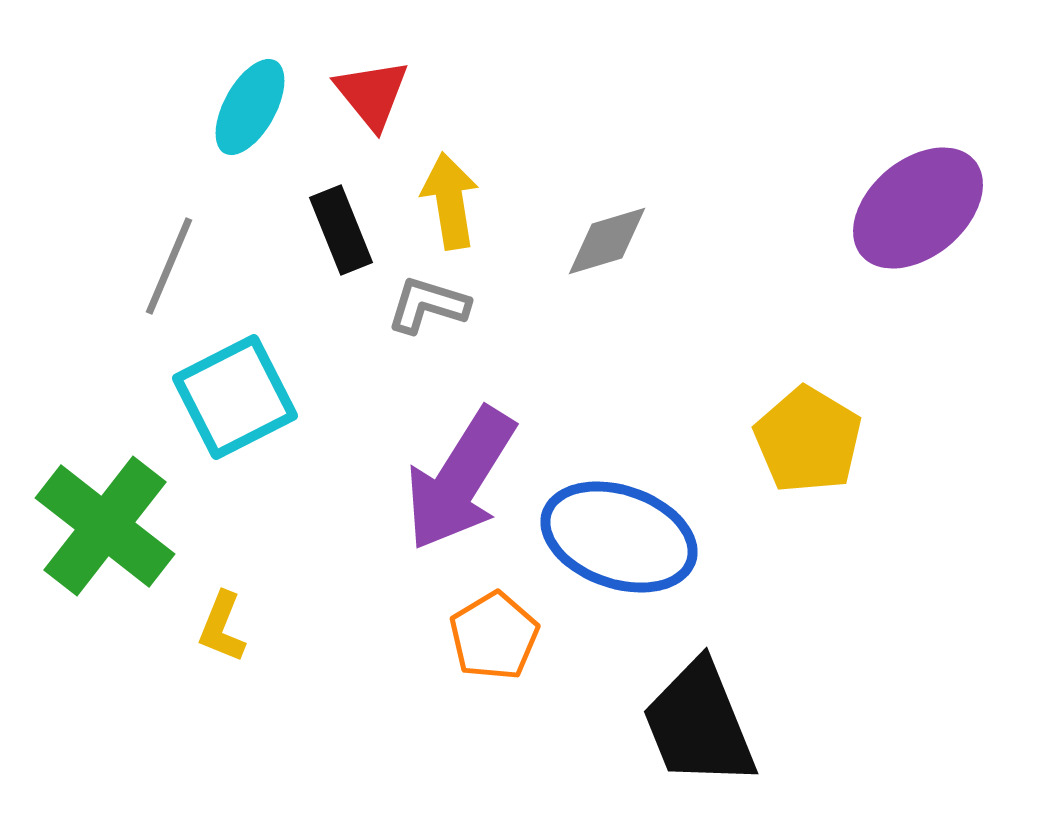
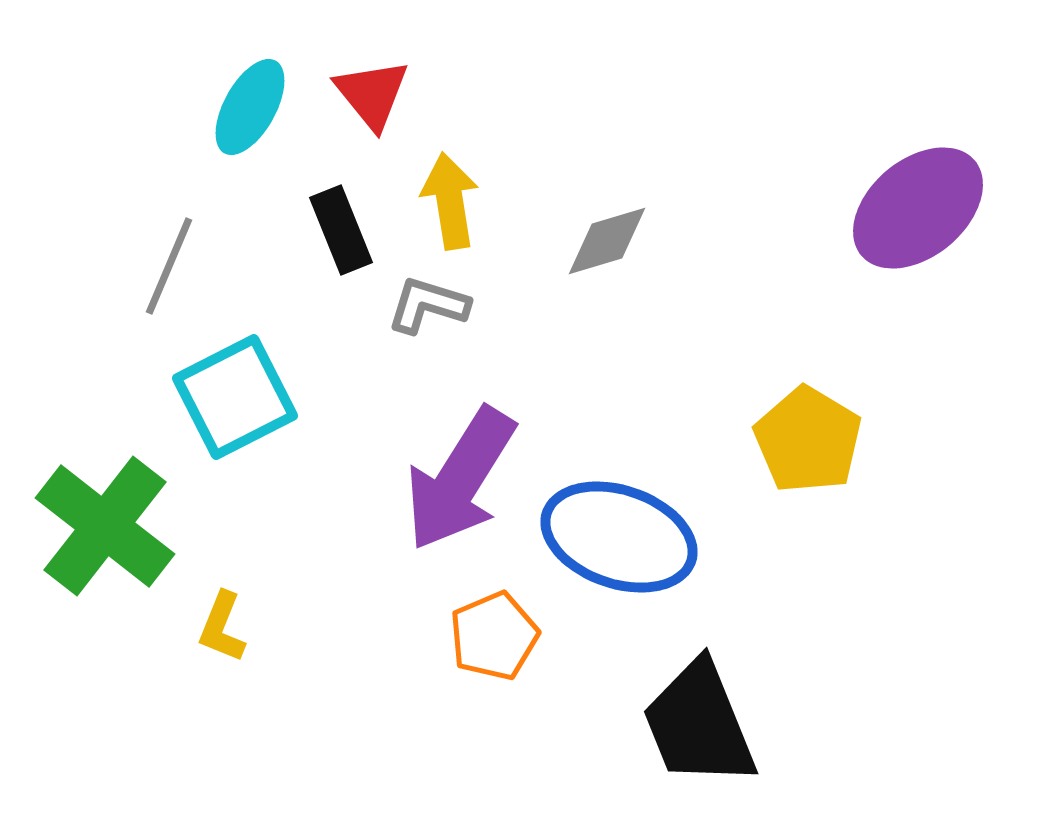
orange pentagon: rotated 8 degrees clockwise
